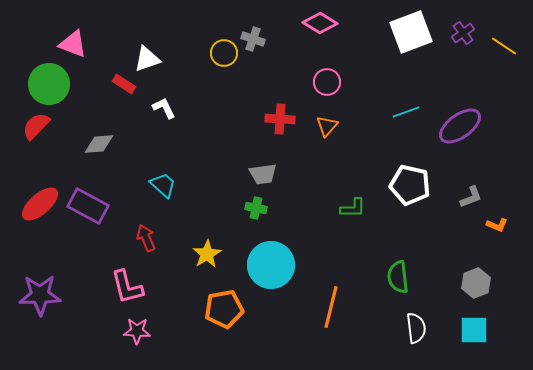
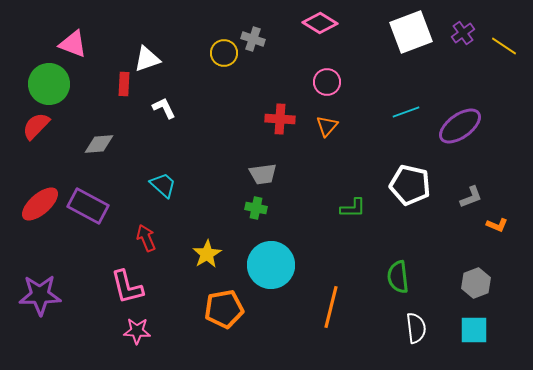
red rectangle: rotated 60 degrees clockwise
